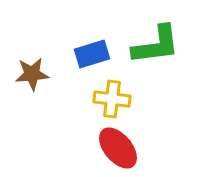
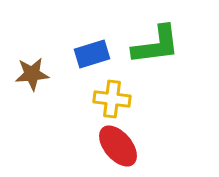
red ellipse: moved 2 px up
